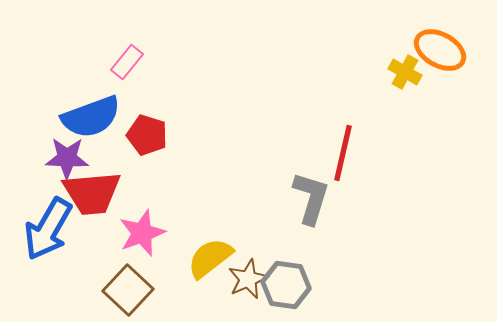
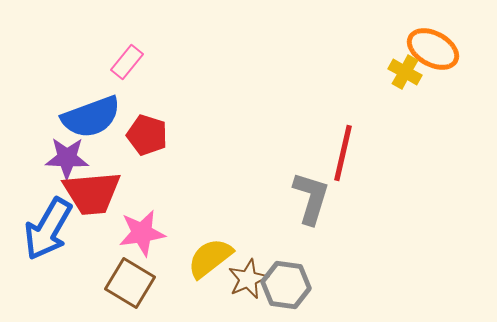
orange ellipse: moved 7 px left, 1 px up
pink star: rotated 12 degrees clockwise
brown square: moved 2 px right, 7 px up; rotated 12 degrees counterclockwise
